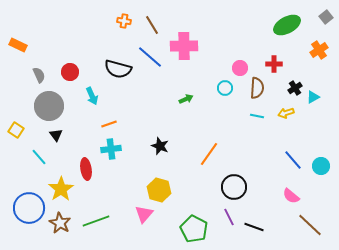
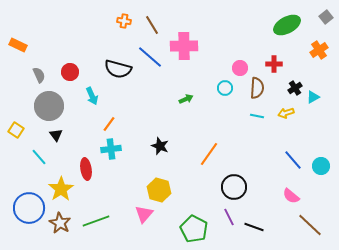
orange line at (109, 124): rotated 35 degrees counterclockwise
